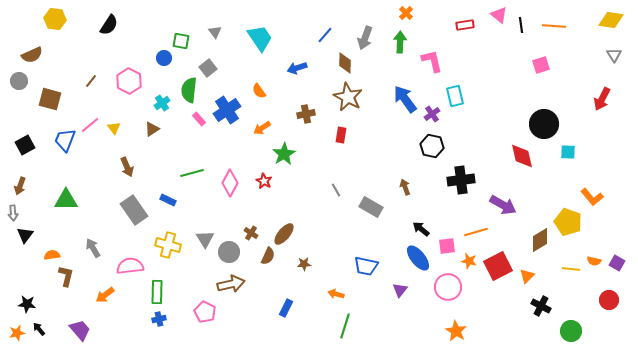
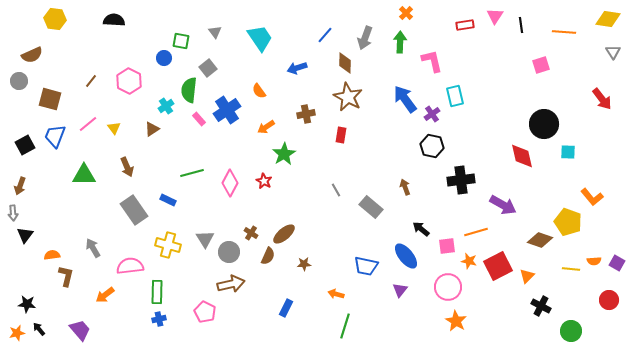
pink triangle at (499, 15): moved 4 px left, 1 px down; rotated 24 degrees clockwise
yellow diamond at (611, 20): moved 3 px left, 1 px up
black semicircle at (109, 25): moved 5 px right, 5 px up; rotated 120 degrees counterclockwise
orange line at (554, 26): moved 10 px right, 6 px down
gray triangle at (614, 55): moved 1 px left, 3 px up
red arrow at (602, 99): rotated 65 degrees counterclockwise
cyan cross at (162, 103): moved 4 px right, 3 px down
pink line at (90, 125): moved 2 px left, 1 px up
orange arrow at (262, 128): moved 4 px right, 1 px up
blue trapezoid at (65, 140): moved 10 px left, 4 px up
green triangle at (66, 200): moved 18 px right, 25 px up
gray rectangle at (371, 207): rotated 10 degrees clockwise
brown ellipse at (284, 234): rotated 10 degrees clockwise
brown diamond at (540, 240): rotated 50 degrees clockwise
blue ellipse at (418, 258): moved 12 px left, 2 px up
orange semicircle at (594, 261): rotated 16 degrees counterclockwise
orange star at (456, 331): moved 10 px up
